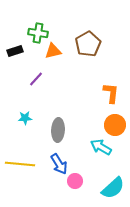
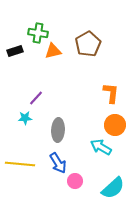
purple line: moved 19 px down
blue arrow: moved 1 px left, 1 px up
